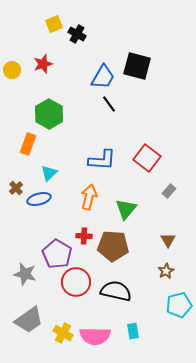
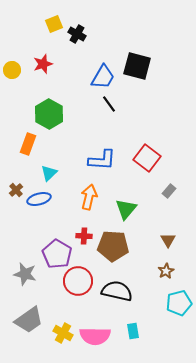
brown cross: moved 2 px down
red circle: moved 2 px right, 1 px up
black semicircle: moved 1 px right
cyan pentagon: moved 2 px up
